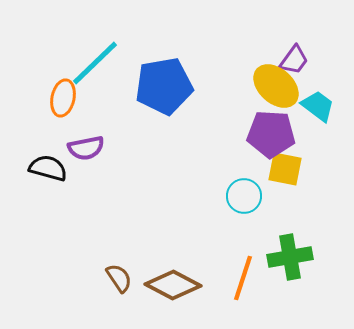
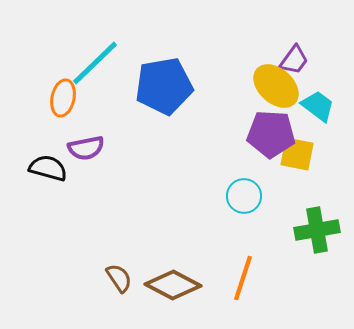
yellow square: moved 12 px right, 15 px up
green cross: moved 27 px right, 27 px up
